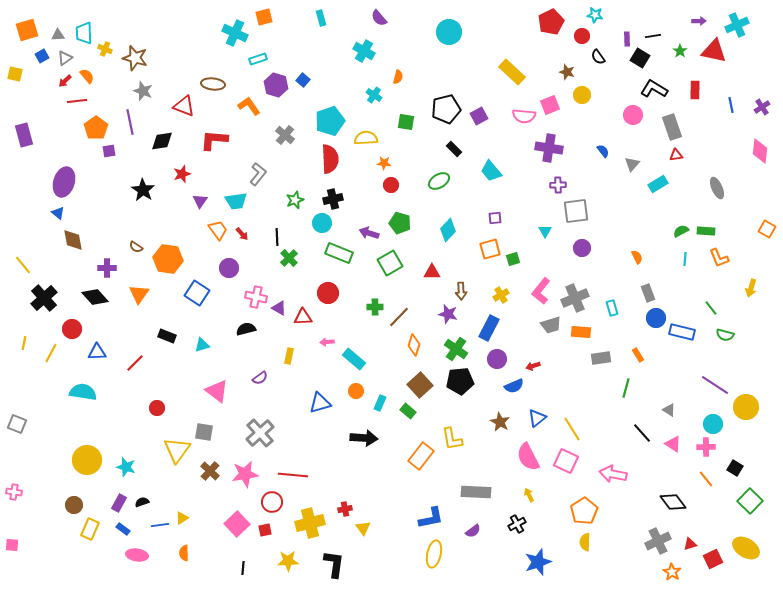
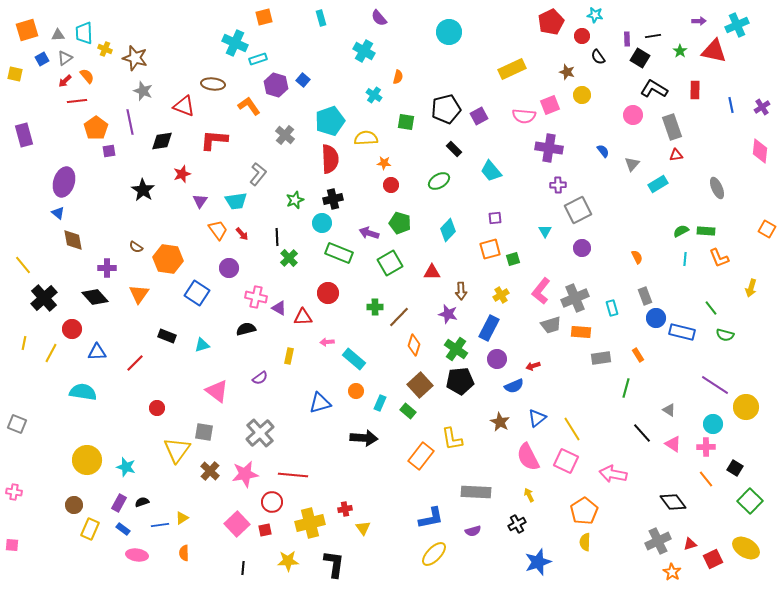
cyan cross at (235, 33): moved 10 px down
blue square at (42, 56): moved 3 px down
yellow rectangle at (512, 72): moved 3 px up; rotated 68 degrees counterclockwise
gray square at (576, 211): moved 2 px right, 1 px up; rotated 20 degrees counterclockwise
gray rectangle at (648, 293): moved 3 px left, 3 px down
purple semicircle at (473, 531): rotated 21 degrees clockwise
yellow ellipse at (434, 554): rotated 32 degrees clockwise
